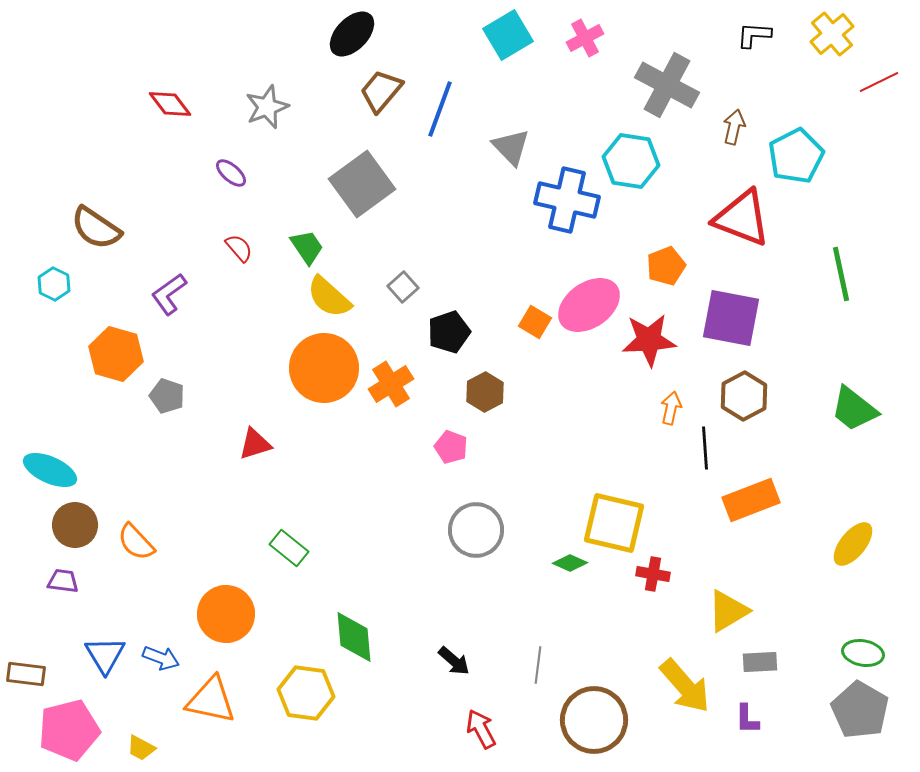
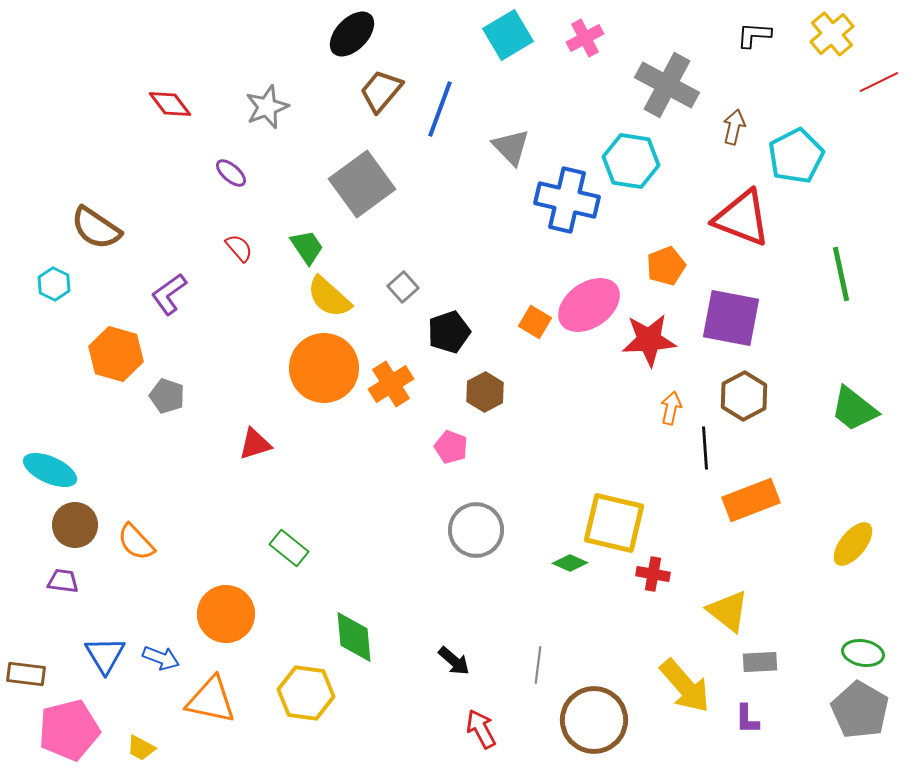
yellow triangle at (728, 611): rotated 51 degrees counterclockwise
